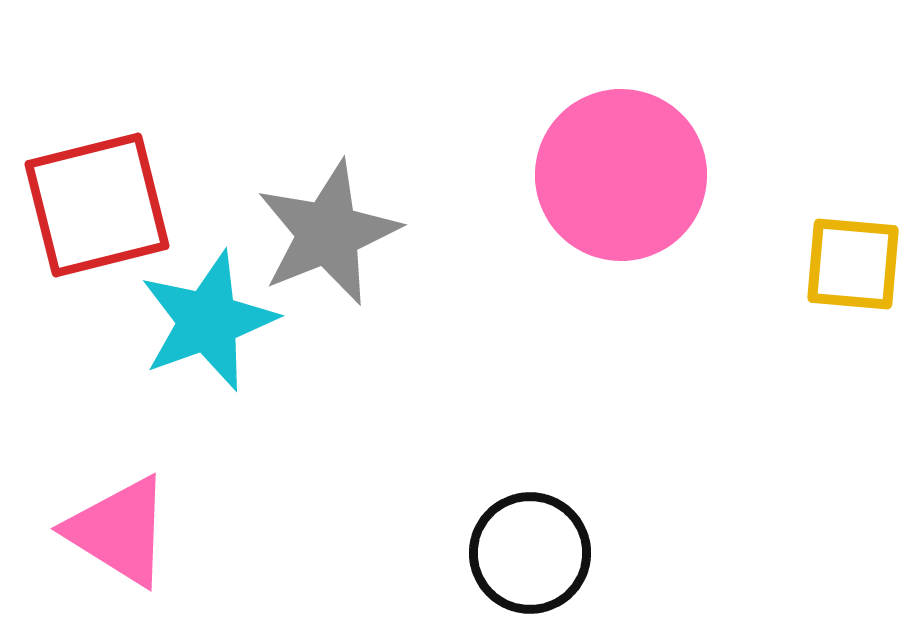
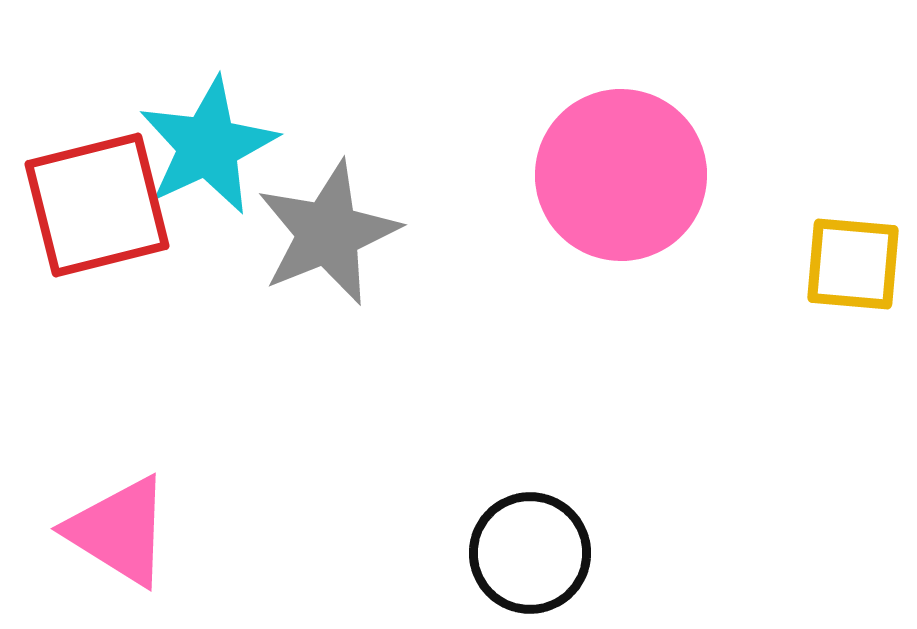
cyan star: moved 175 px up; rotated 5 degrees counterclockwise
